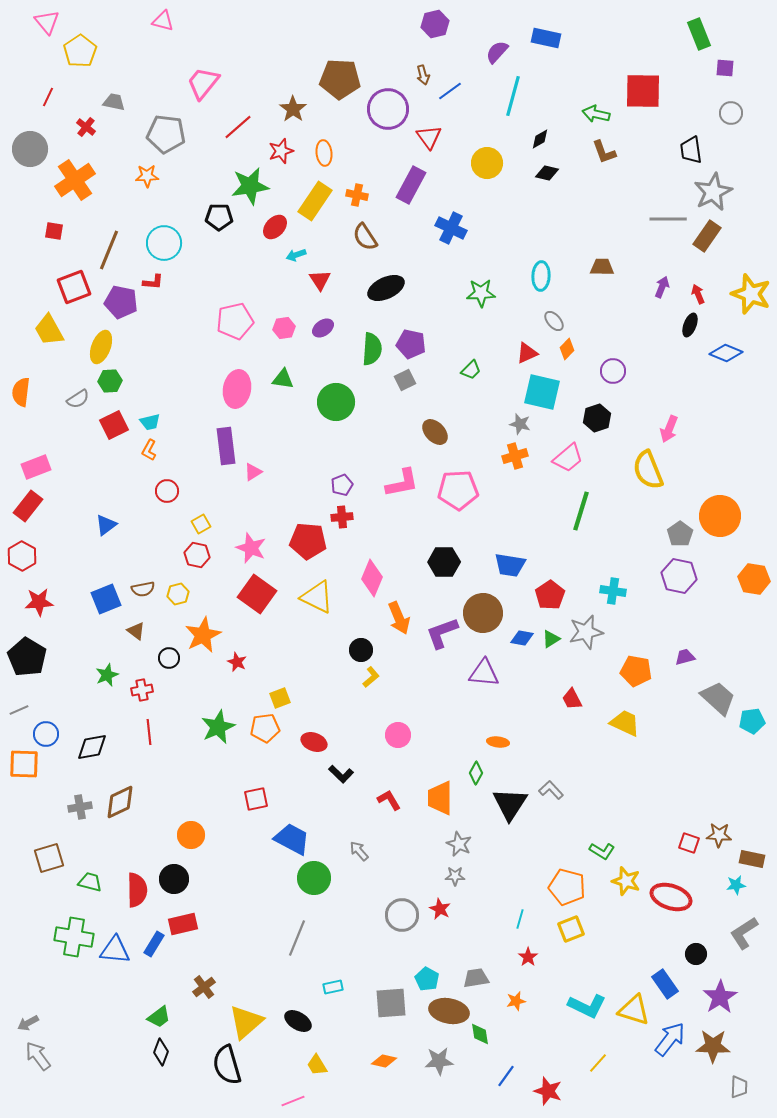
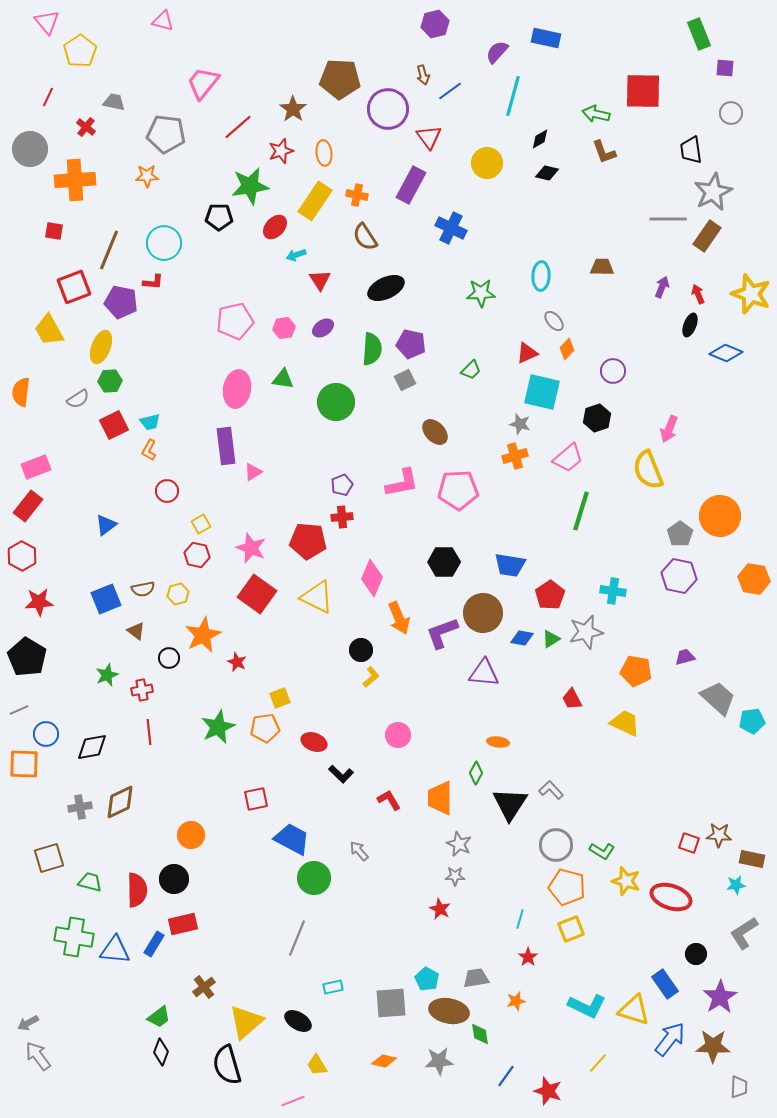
orange cross at (75, 180): rotated 30 degrees clockwise
gray circle at (402, 915): moved 154 px right, 70 px up
